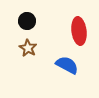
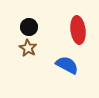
black circle: moved 2 px right, 6 px down
red ellipse: moved 1 px left, 1 px up
